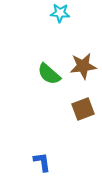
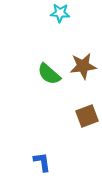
brown square: moved 4 px right, 7 px down
